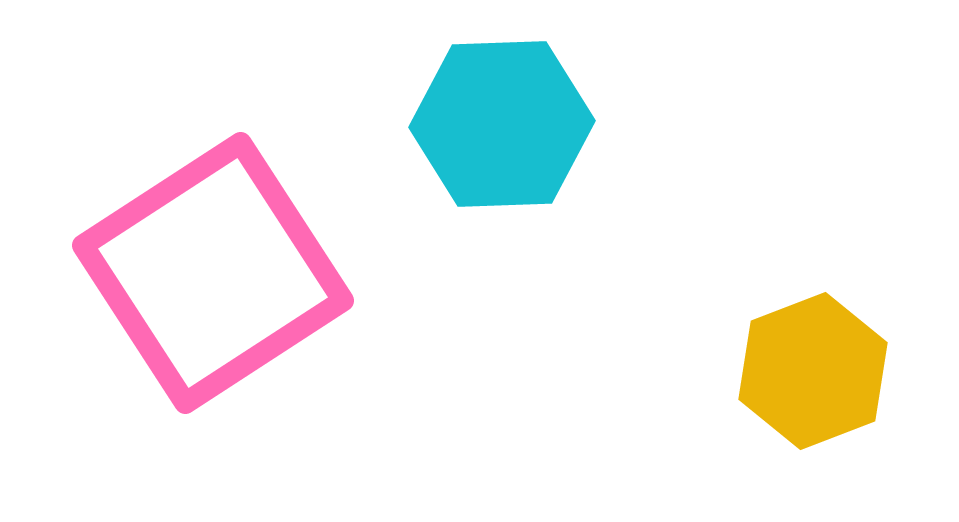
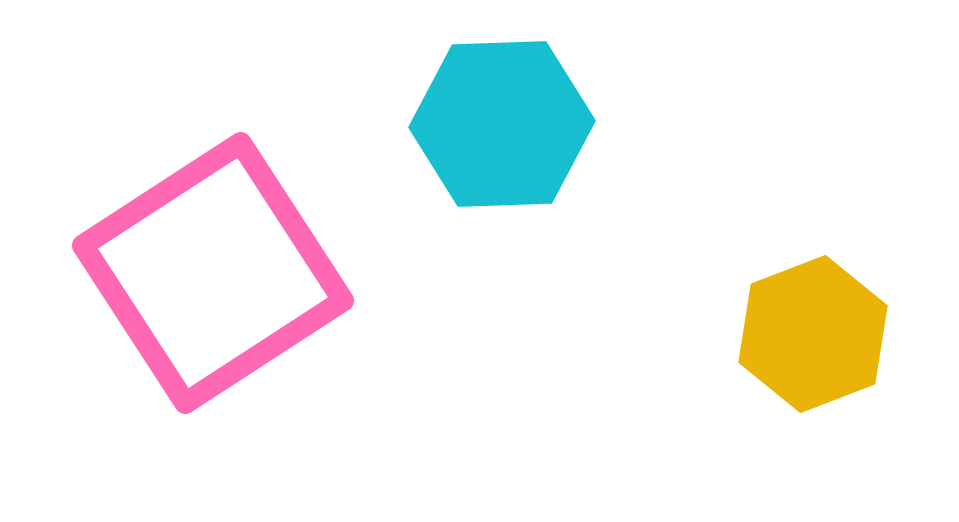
yellow hexagon: moved 37 px up
